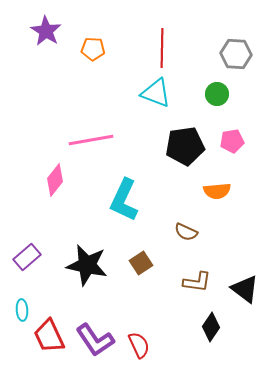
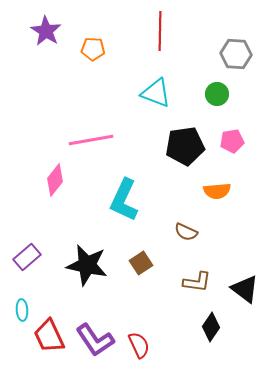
red line: moved 2 px left, 17 px up
